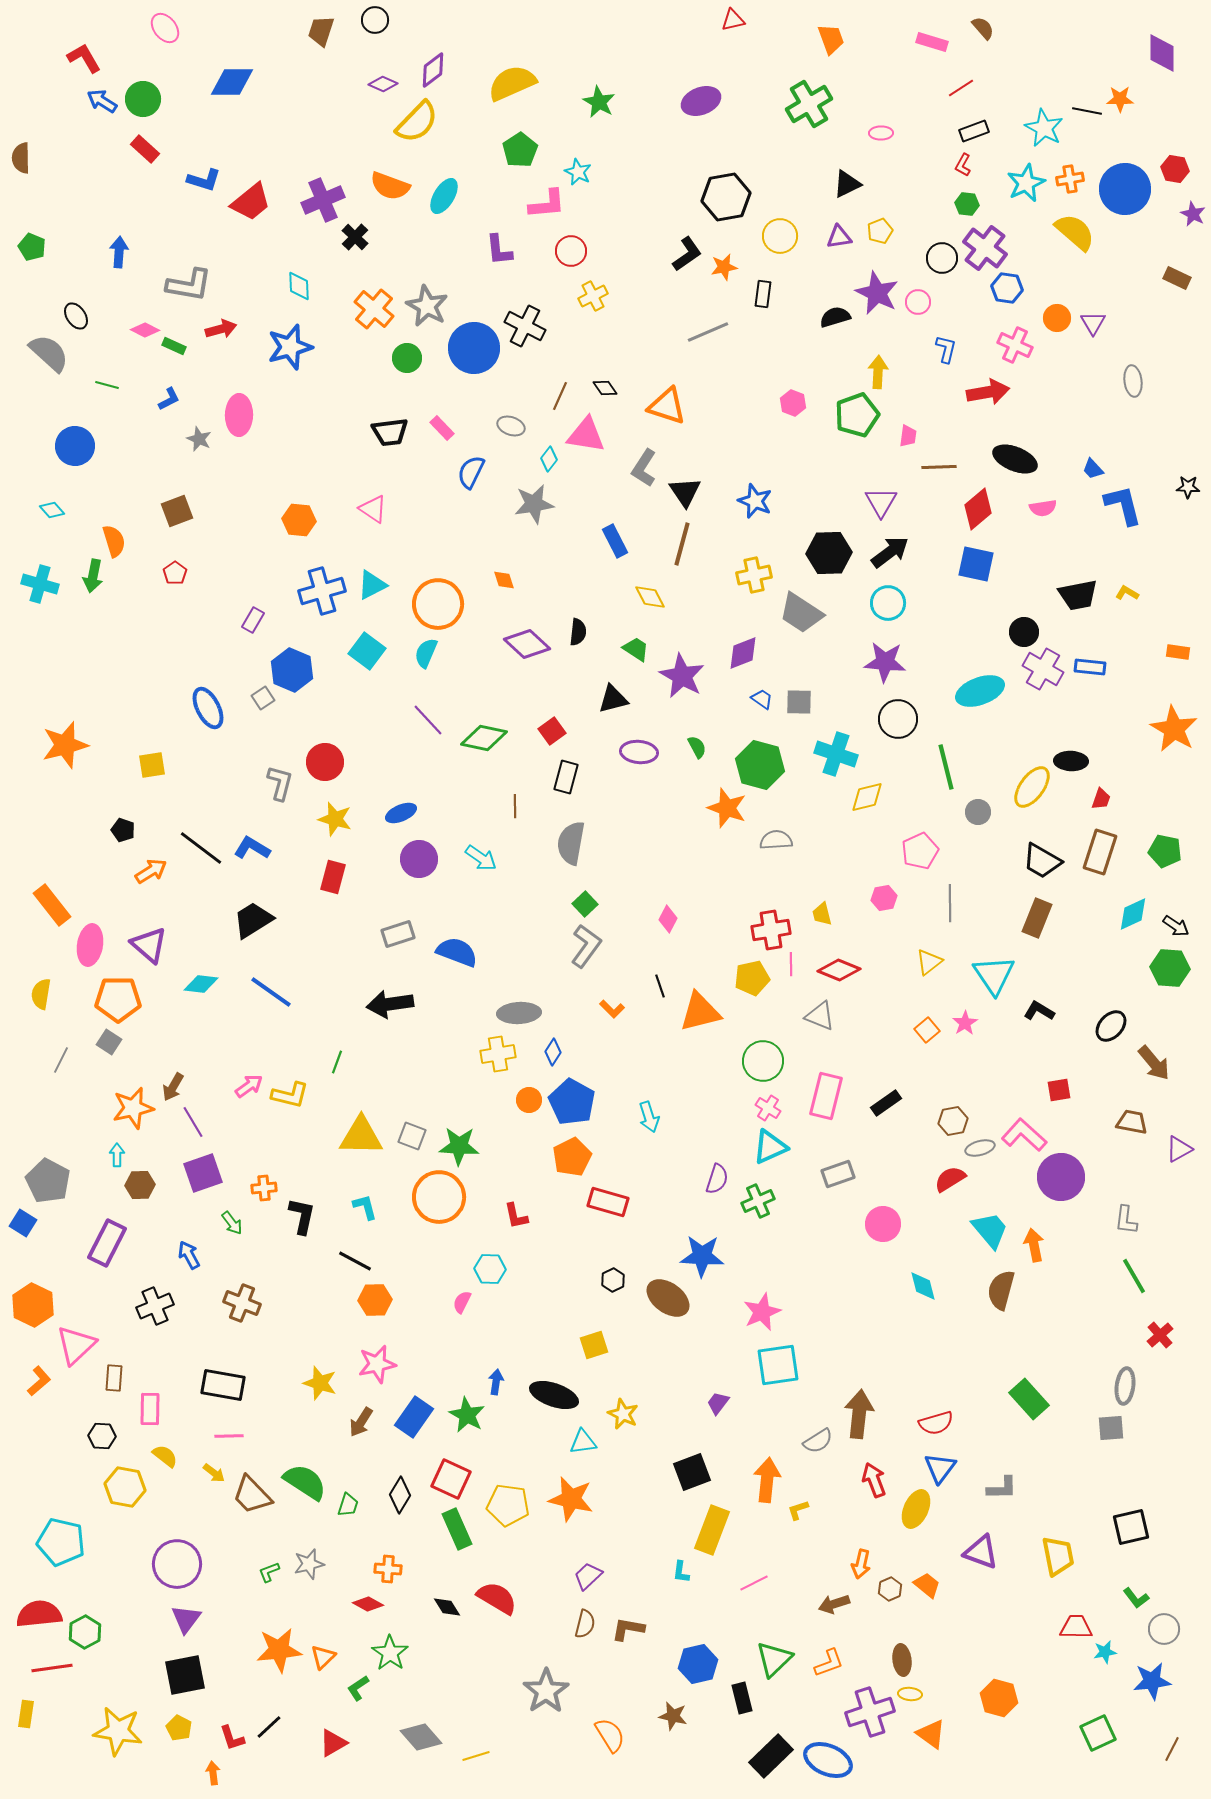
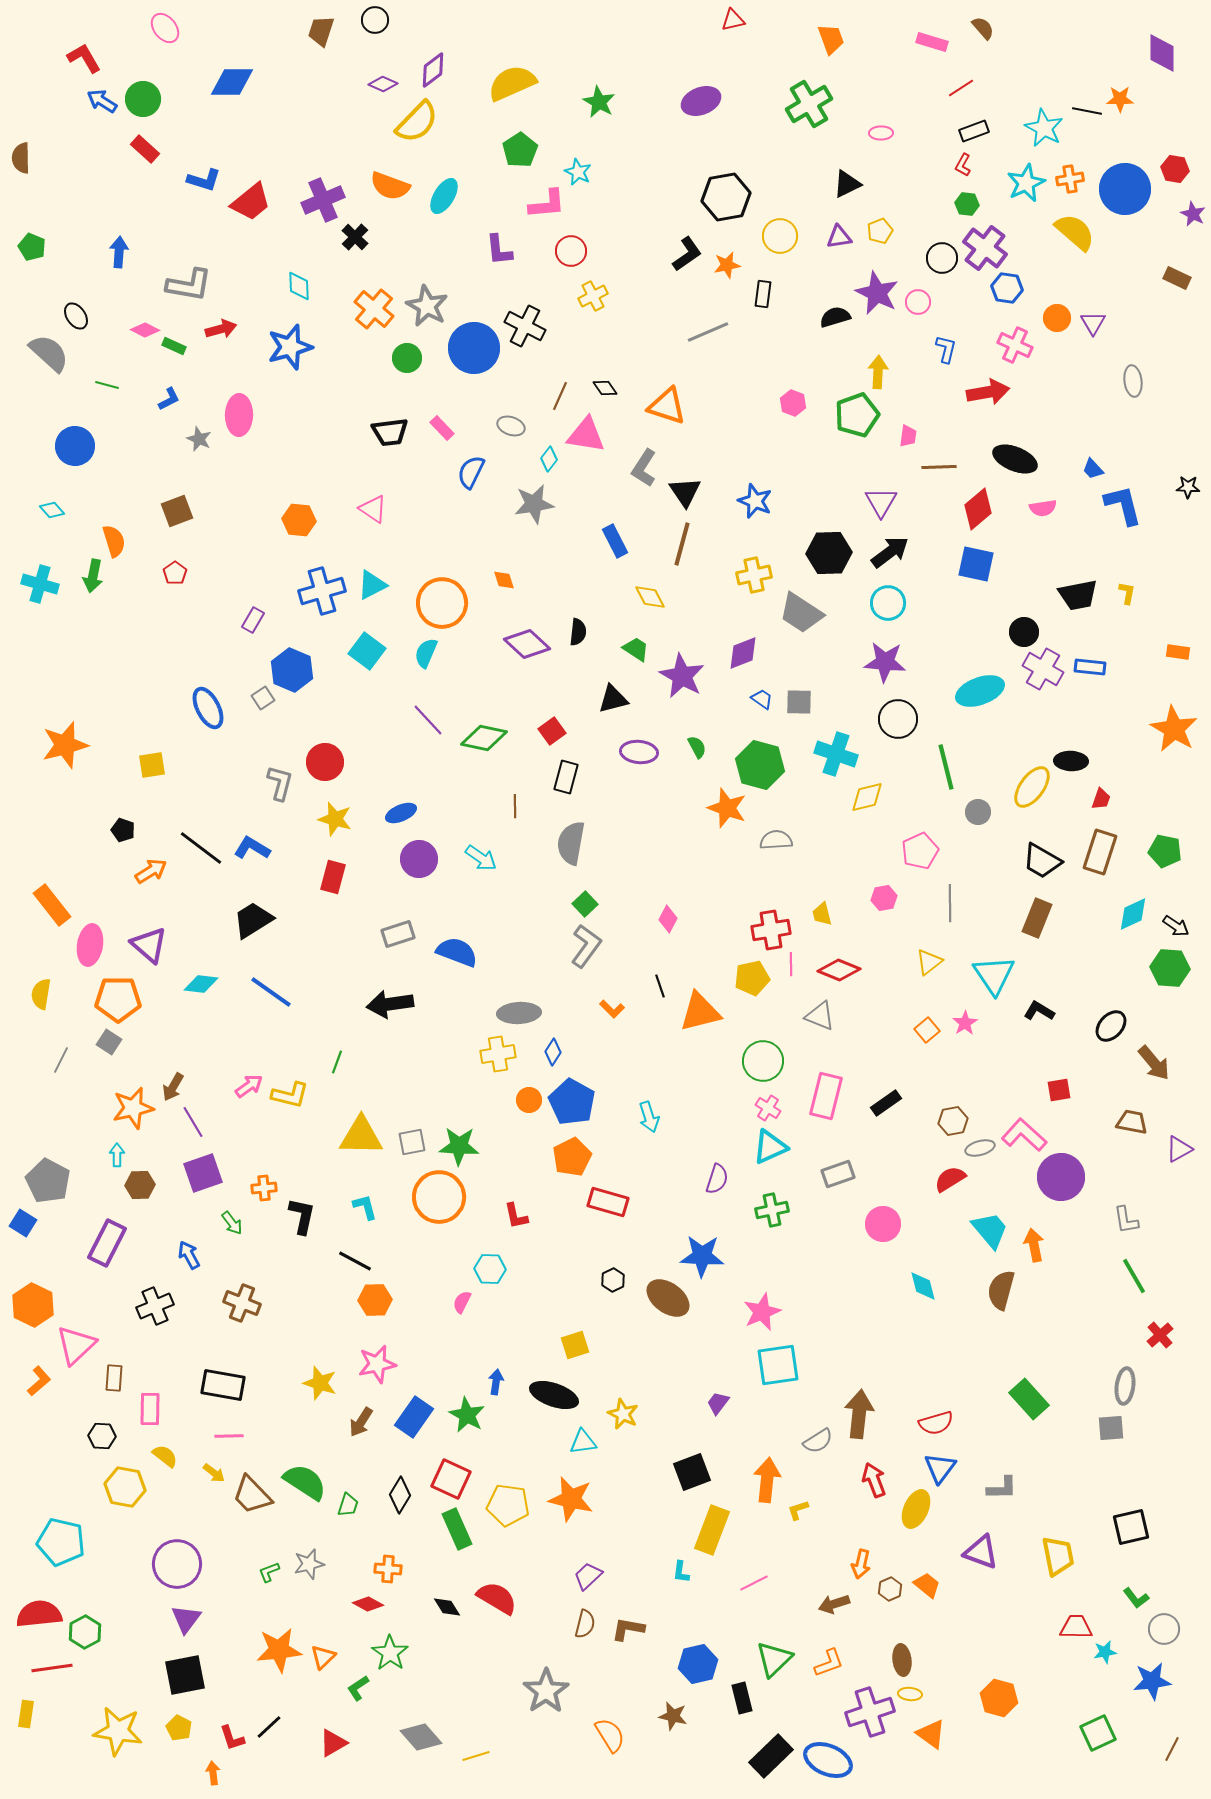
orange star at (724, 267): moved 3 px right, 2 px up
yellow L-shape at (1127, 593): rotated 70 degrees clockwise
orange circle at (438, 604): moved 4 px right, 1 px up
gray square at (412, 1136): moved 6 px down; rotated 32 degrees counterclockwise
green cross at (758, 1201): moved 14 px right, 9 px down; rotated 12 degrees clockwise
gray L-shape at (1126, 1220): rotated 16 degrees counterclockwise
yellow square at (594, 1345): moved 19 px left
